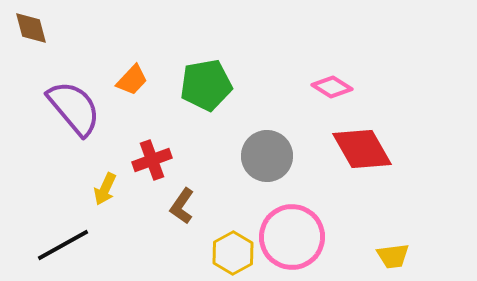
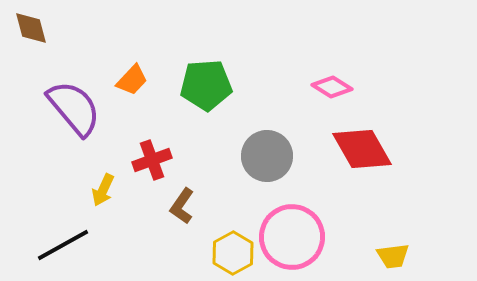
green pentagon: rotated 6 degrees clockwise
yellow arrow: moved 2 px left, 1 px down
